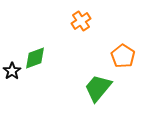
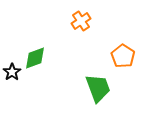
black star: moved 1 px down
green trapezoid: rotated 120 degrees clockwise
